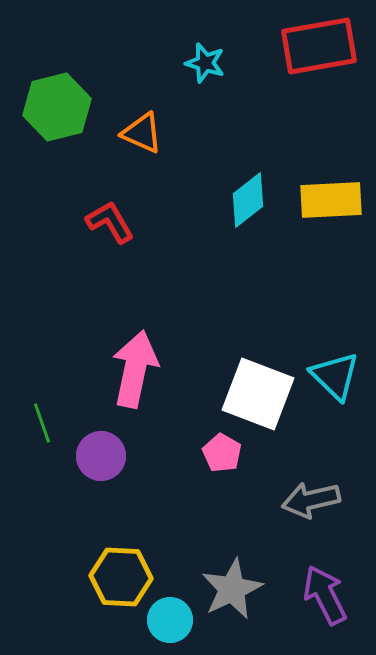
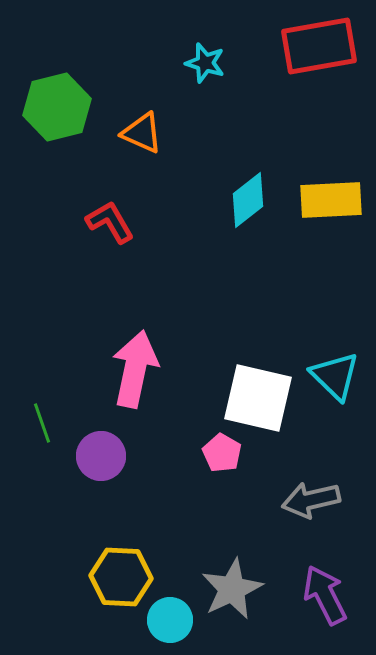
white square: moved 4 px down; rotated 8 degrees counterclockwise
